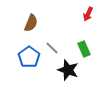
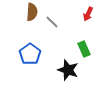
brown semicircle: moved 1 px right, 11 px up; rotated 18 degrees counterclockwise
gray line: moved 26 px up
blue pentagon: moved 1 px right, 3 px up
